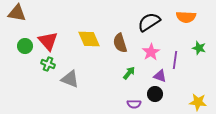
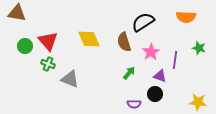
black semicircle: moved 6 px left
brown semicircle: moved 4 px right, 1 px up
